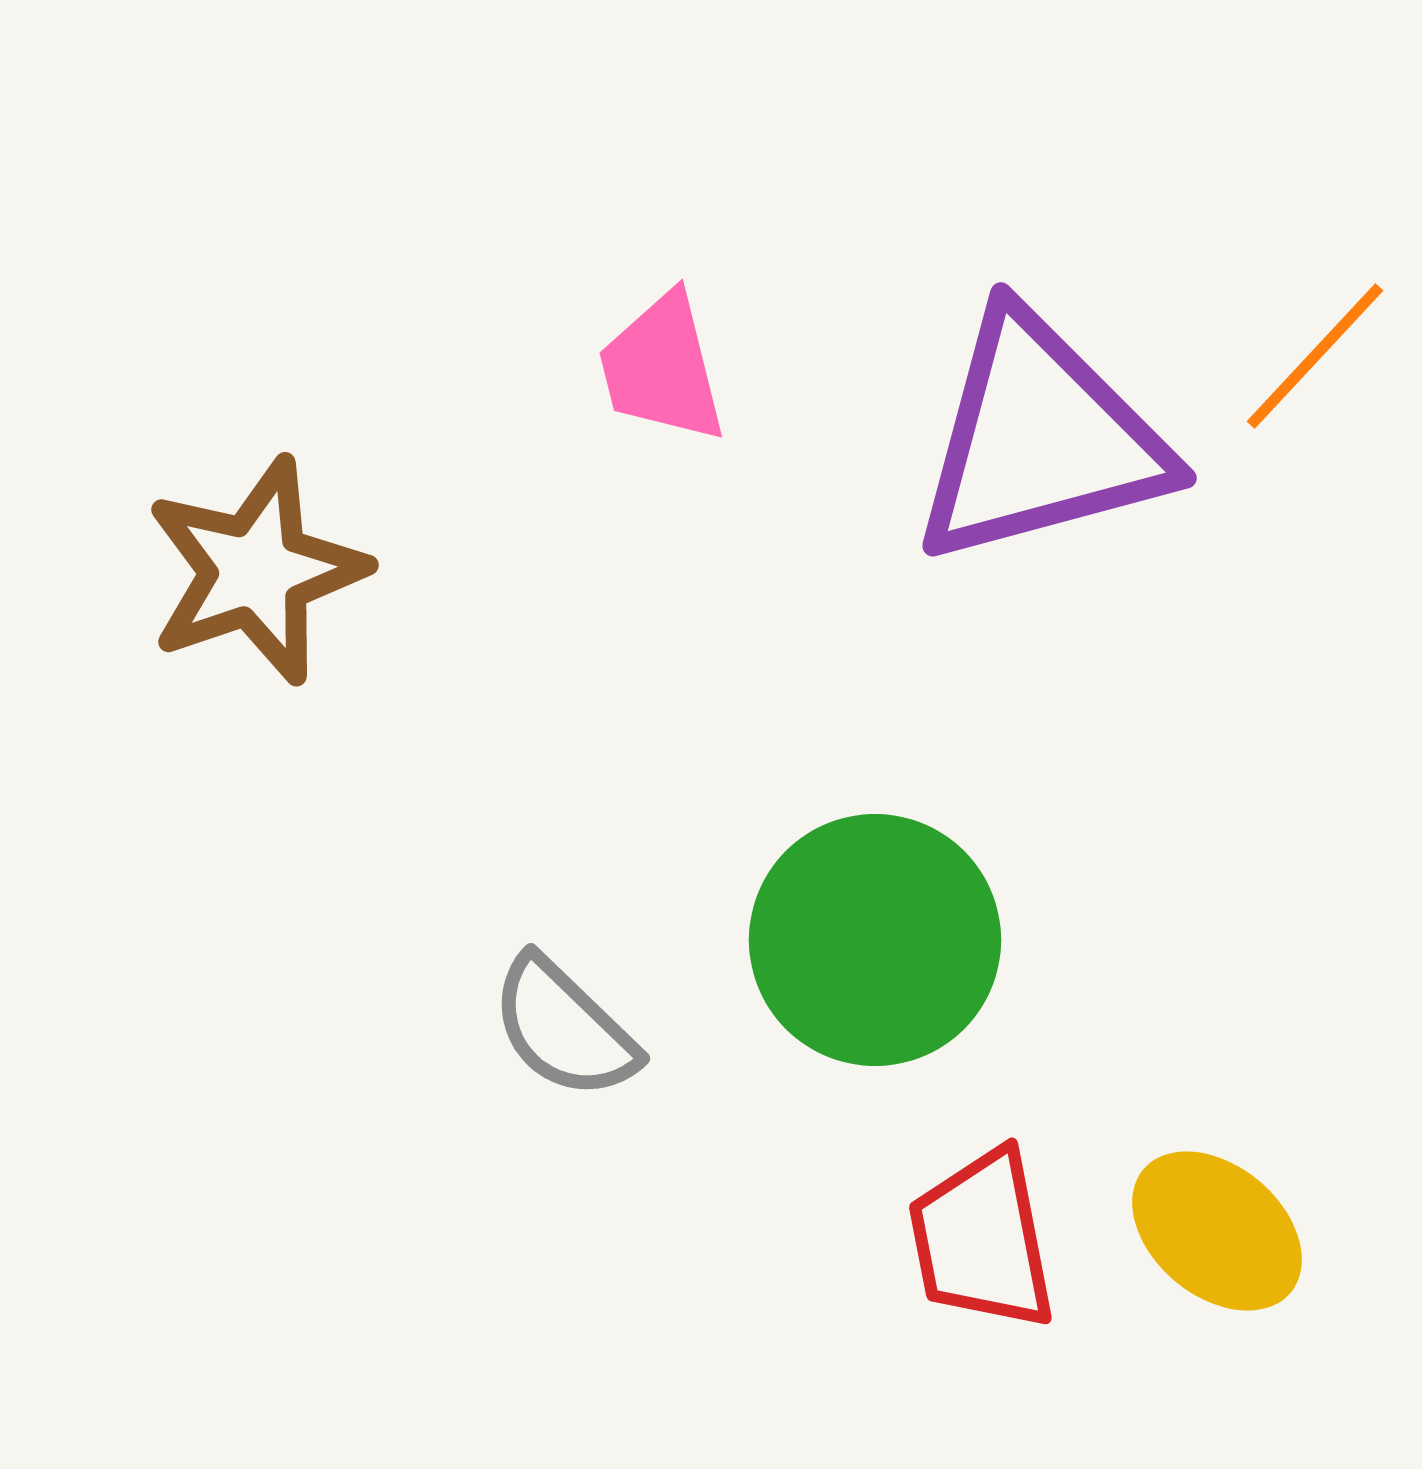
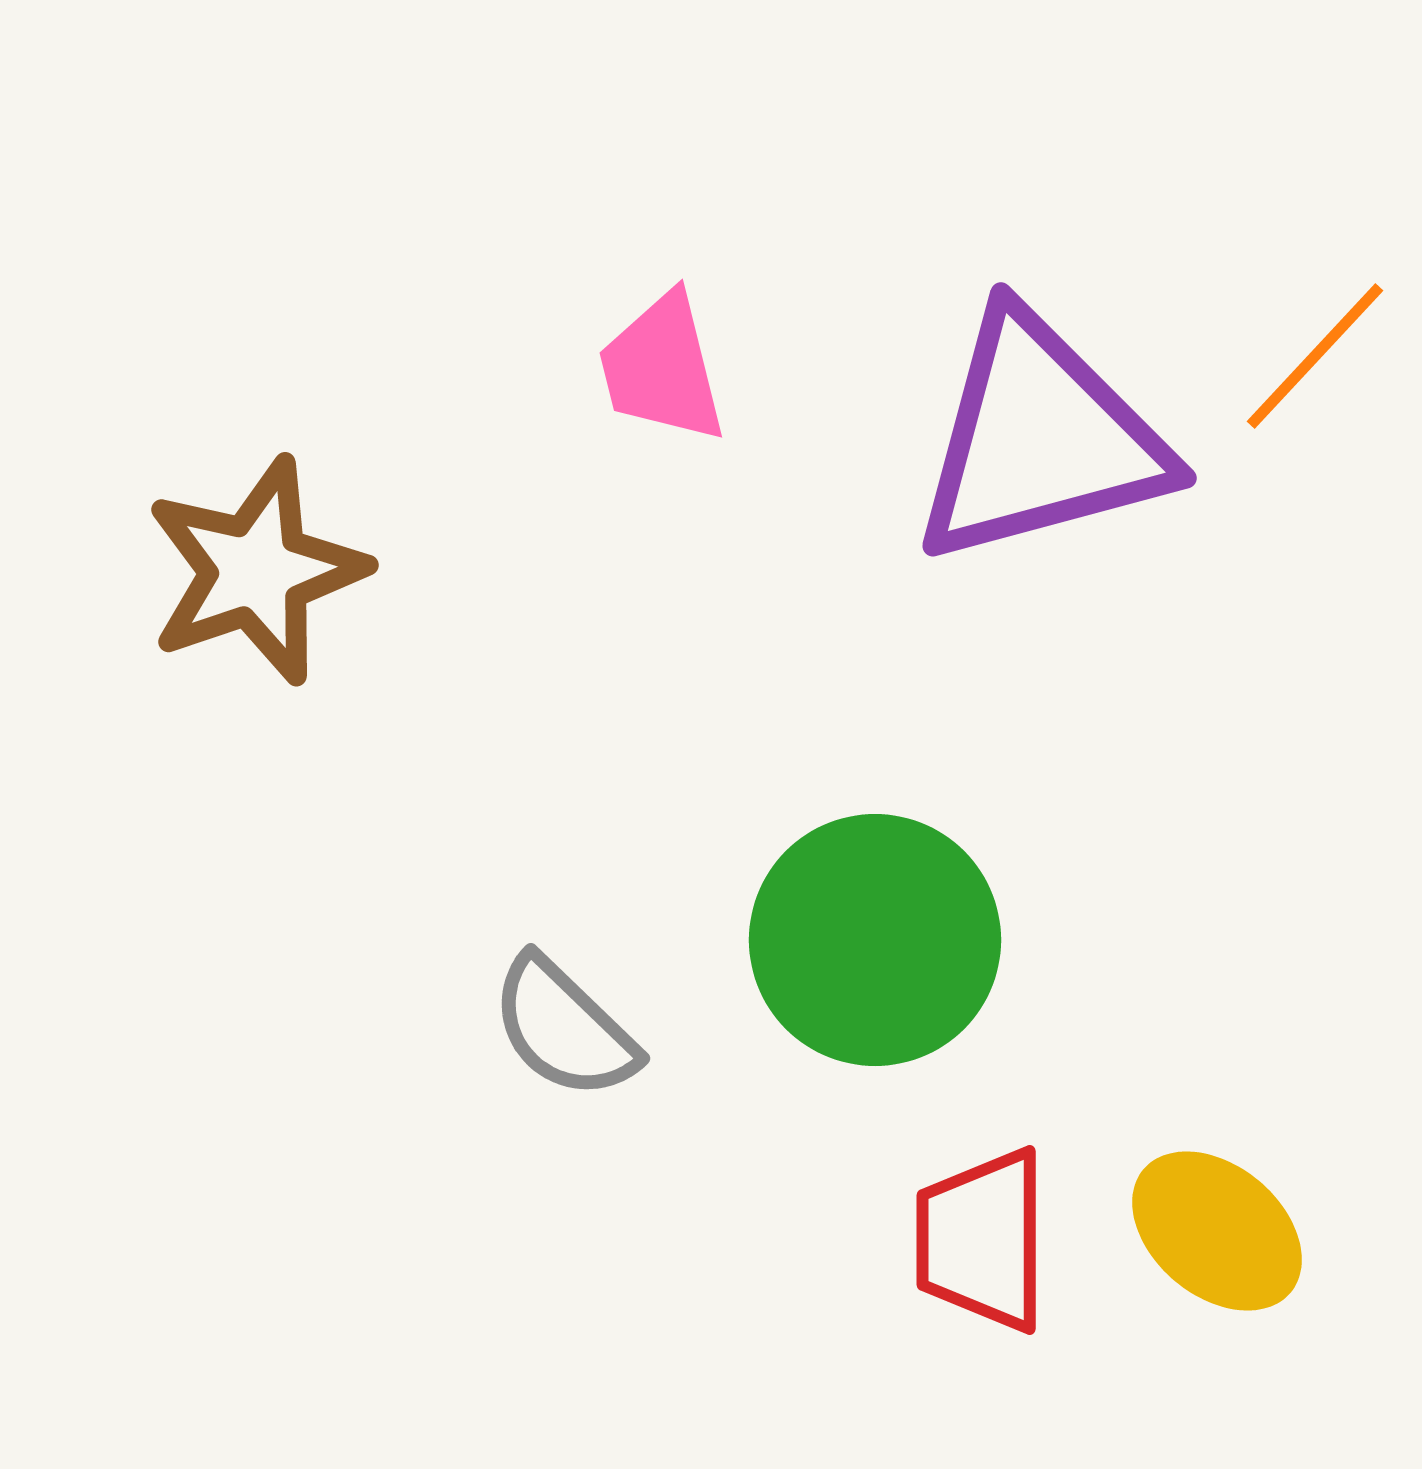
red trapezoid: rotated 11 degrees clockwise
